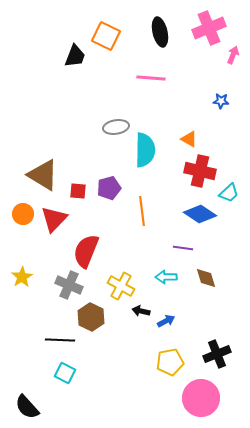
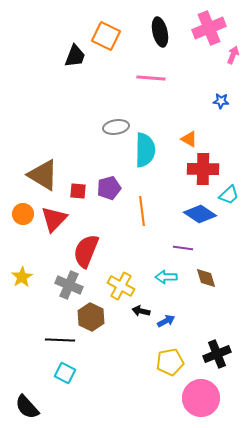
red cross: moved 3 px right, 2 px up; rotated 12 degrees counterclockwise
cyan trapezoid: moved 2 px down
